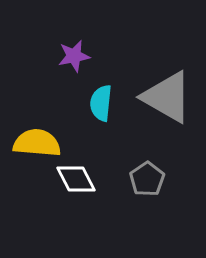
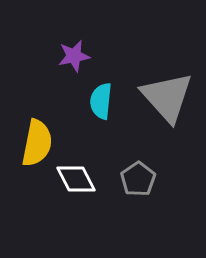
gray triangle: rotated 18 degrees clockwise
cyan semicircle: moved 2 px up
yellow semicircle: rotated 96 degrees clockwise
gray pentagon: moved 9 px left
